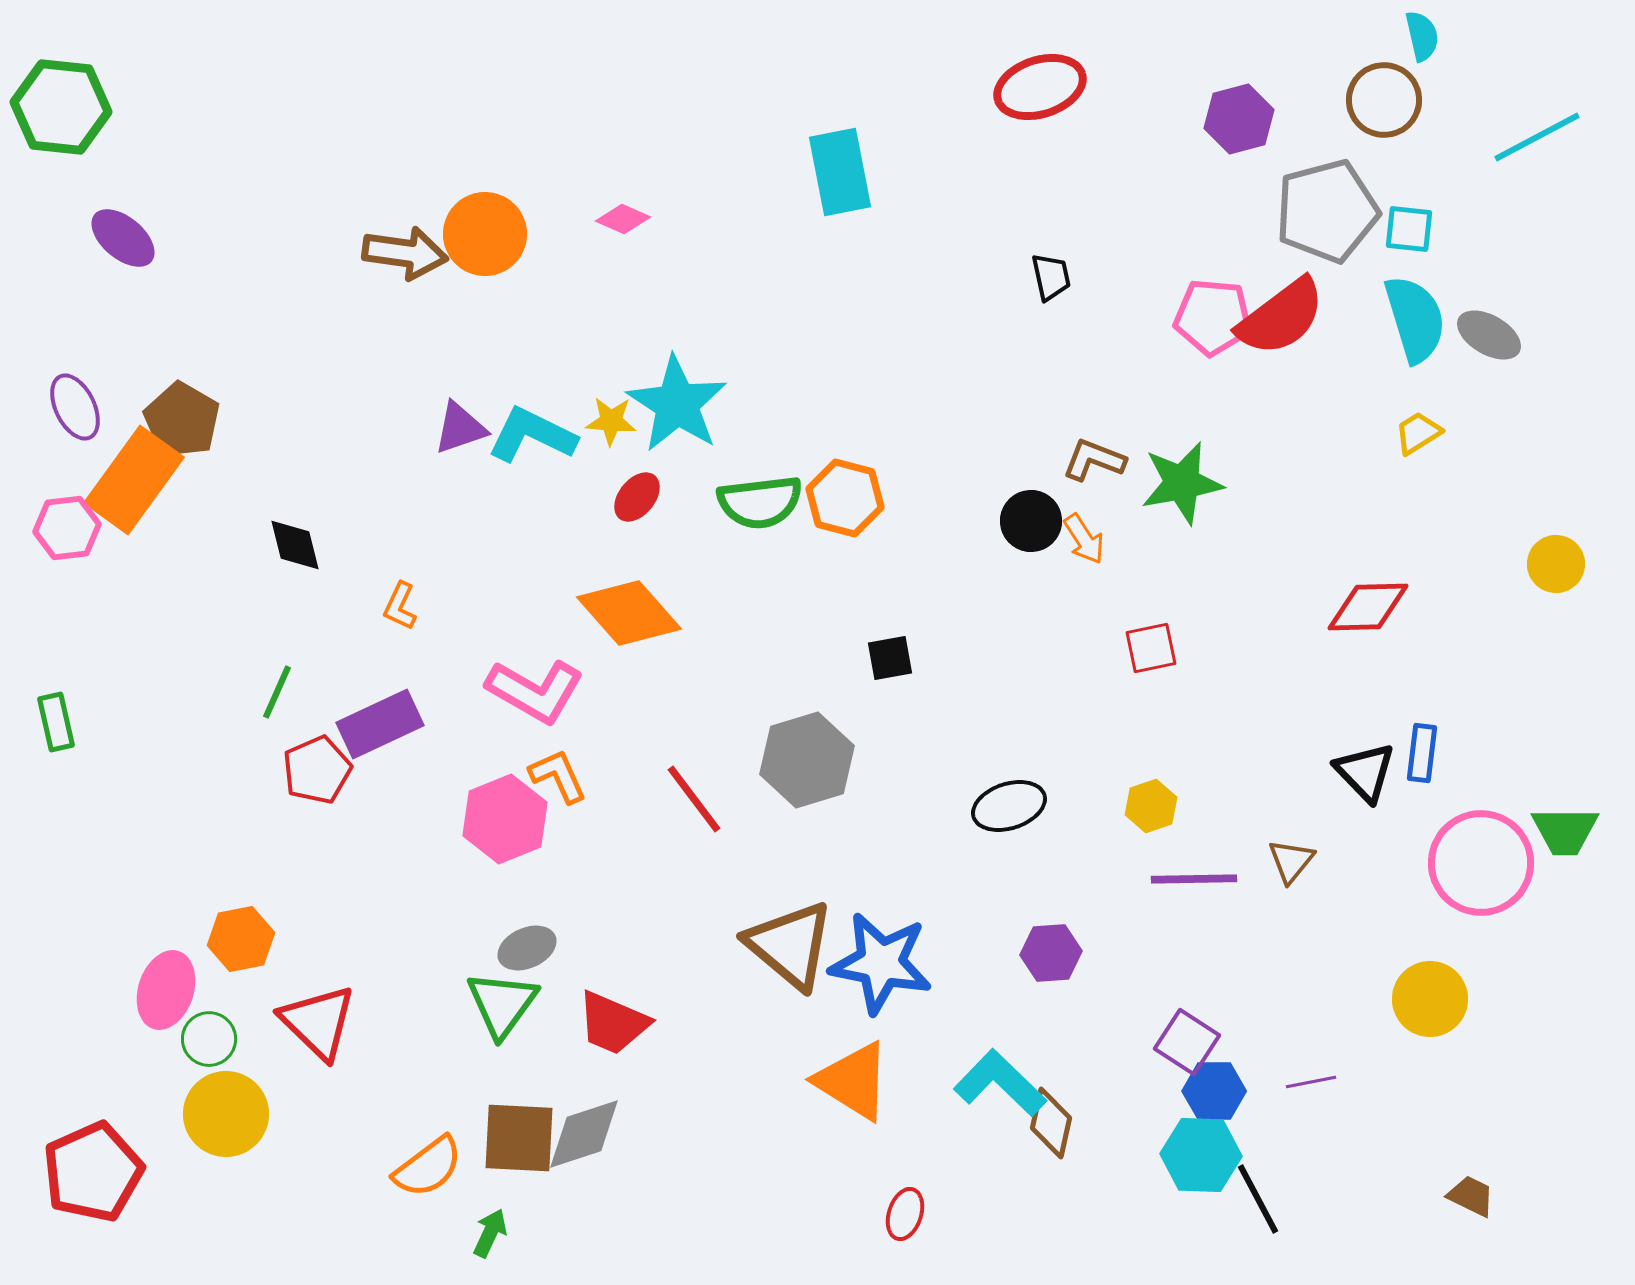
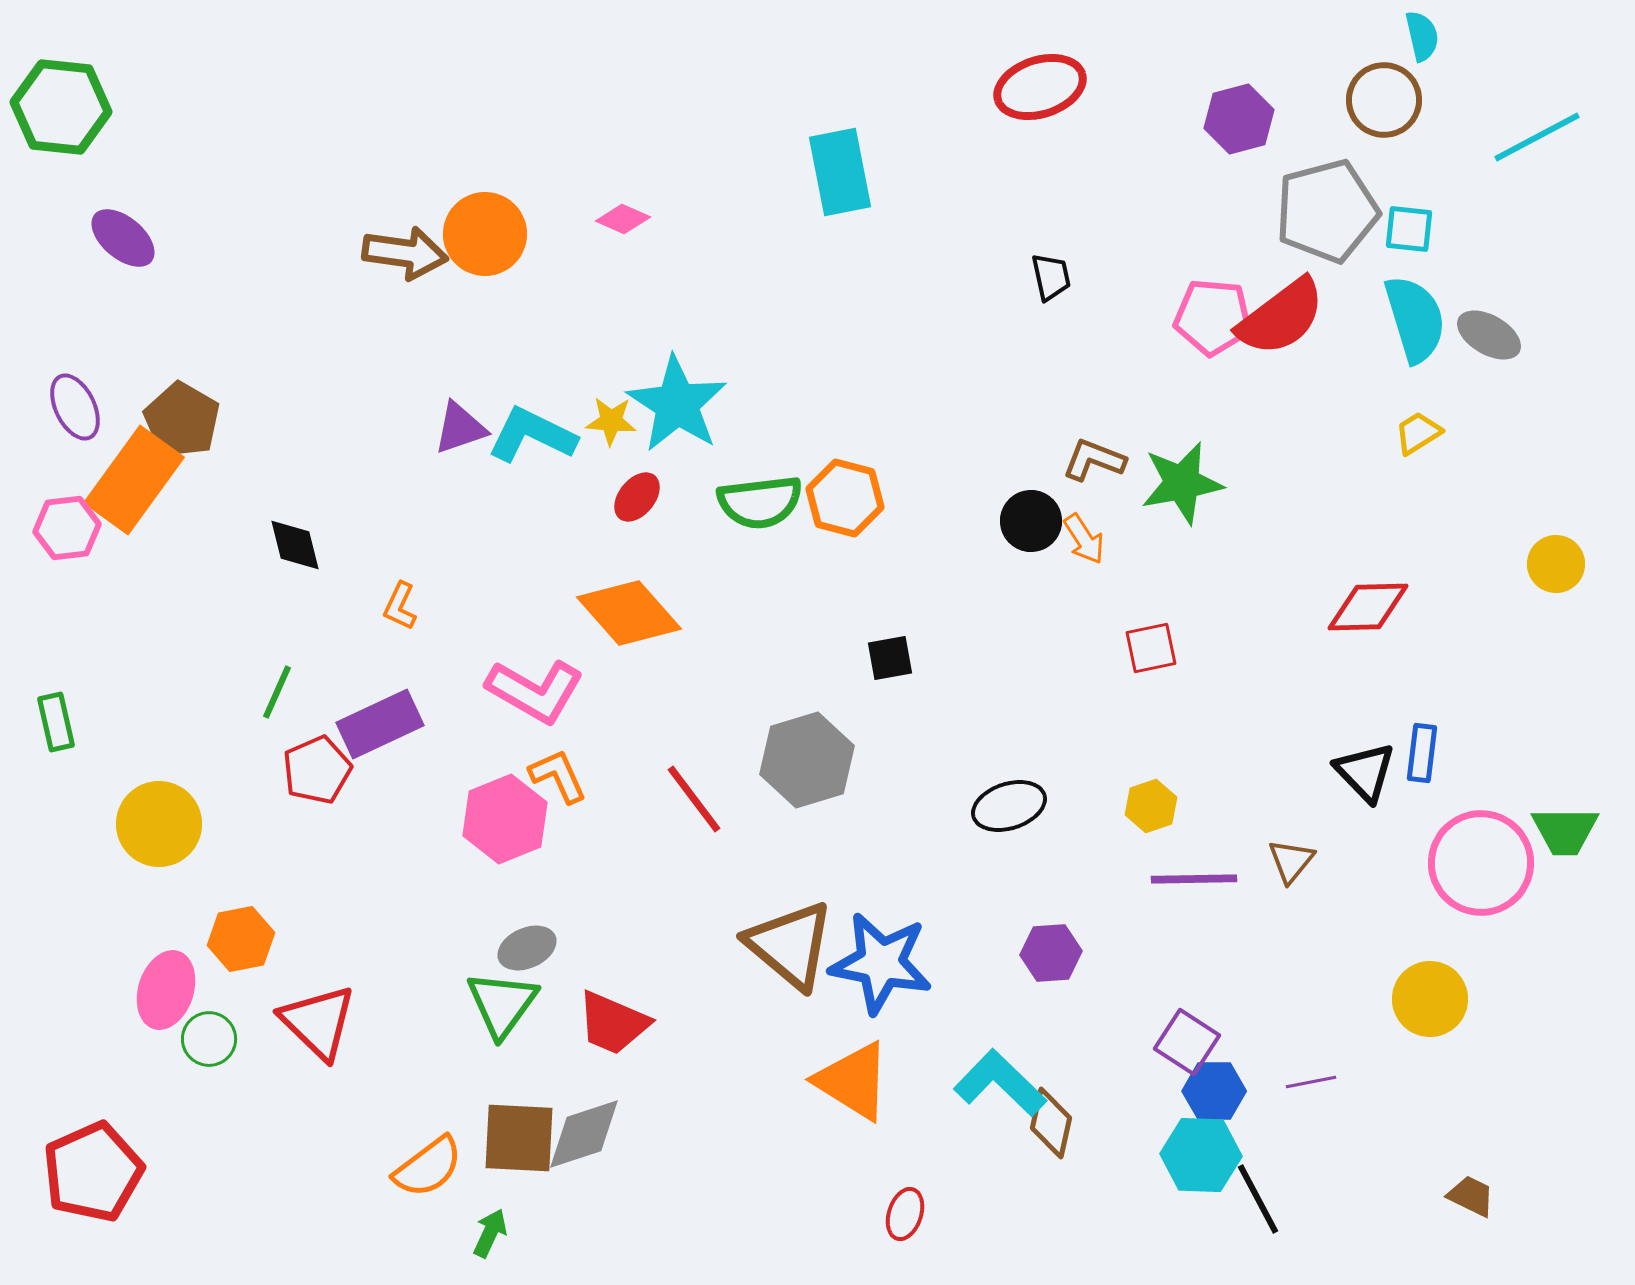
yellow circle at (226, 1114): moved 67 px left, 290 px up
